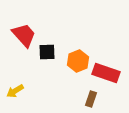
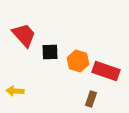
black square: moved 3 px right
orange hexagon: rotated 20 degrees counterclockwise
red rectangle: moved 2 px up
yellow arrow: rotated 36 degrees clockwise
